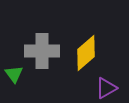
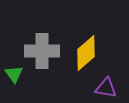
purple triangle: rotated 40 degrees clockwise
